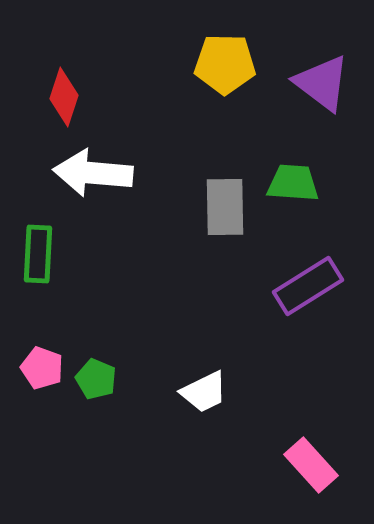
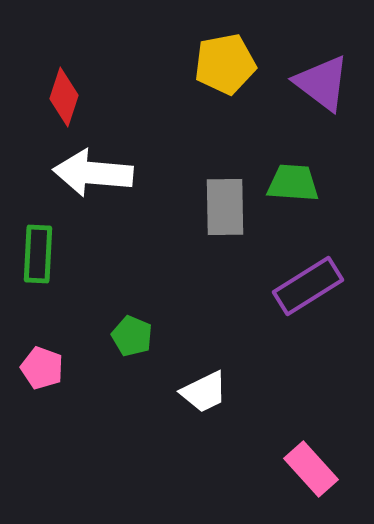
yellow pentagon: rotated 12 degrees counterclockwise
green pentagon: moved 36 px right, 43 px up
pink rectangle: moved 4 px down
